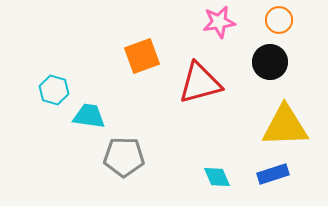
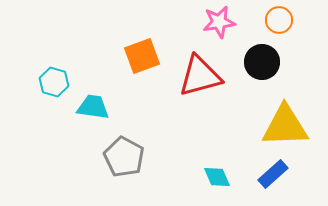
black circle: moved 8 px left
red triangle: moved 7 px up
cyan hexagon: moved 8 px up
cyan trapezoid: moved 4 px right, 9 px up
gray pentagon: rotated 27 degrees clockwise
blue rectangle: rotated 24 degrees counterclockwise
